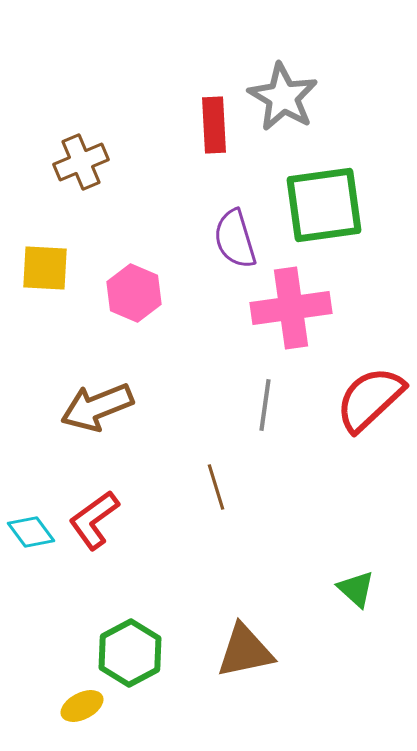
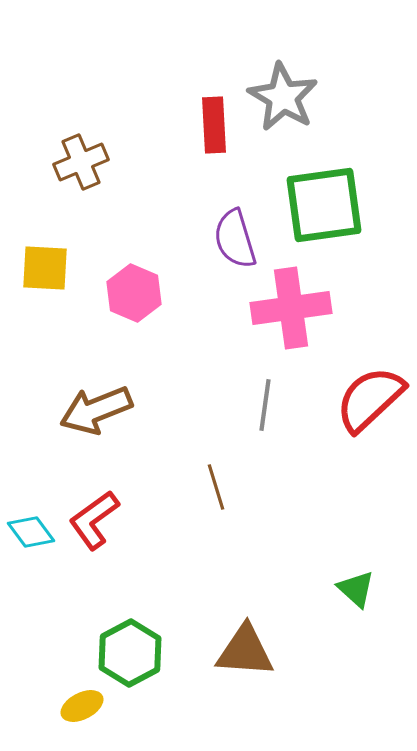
brown arrow: moved 1 px left, 3 px down
brown triangle: rotated 16 degrees clockwise
